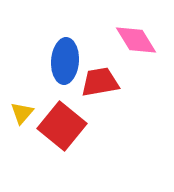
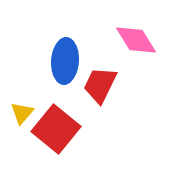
red trapezoid: moved 3 px down; rotated 54 degrees counterclockwise
red square: moved 6 px left, 3 px down
